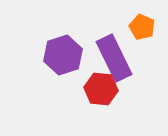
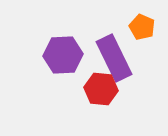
purple hexagon: rotated 15 degrees clockwise
